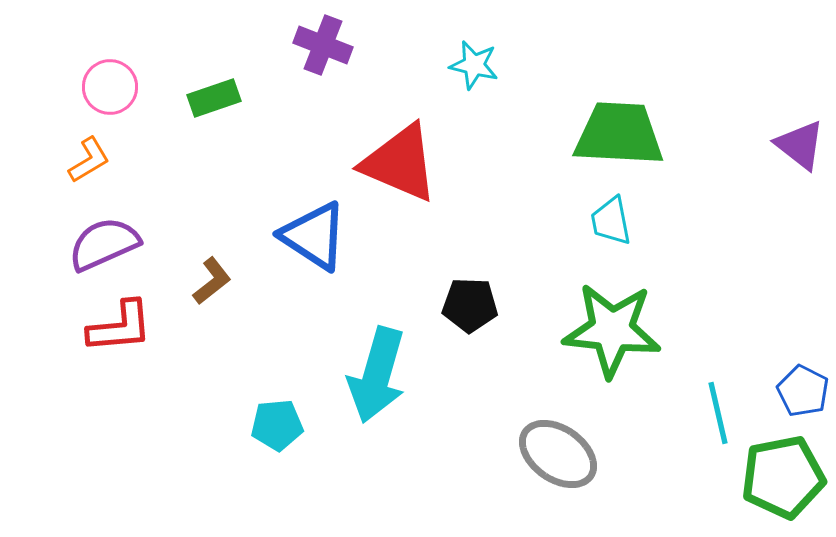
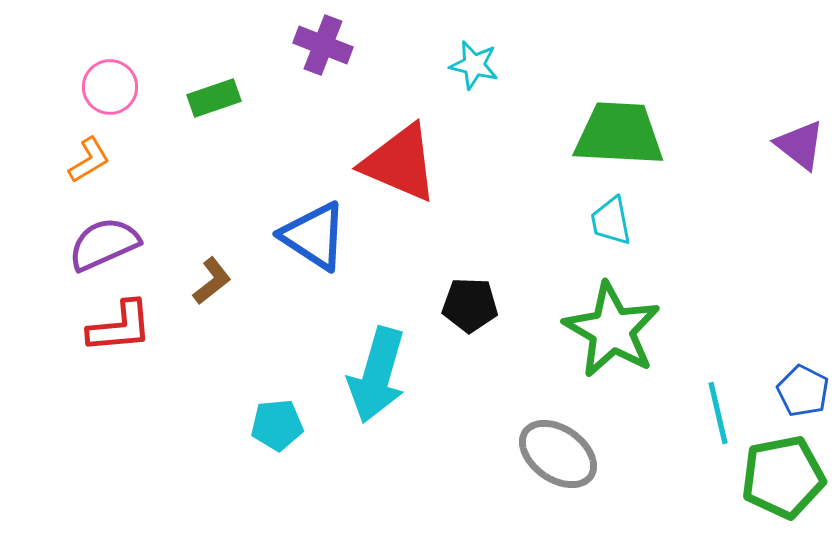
green star: rotated 24 degrees clockwise
